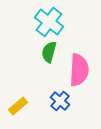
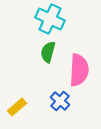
cyan cross: moved 1 px right, 3 px up; rotated 12 degrees counterclockwise
green semicircle: moved 1 px left
yellow rectangle: moved 1 px left, 1 px down
